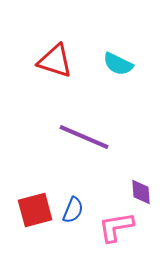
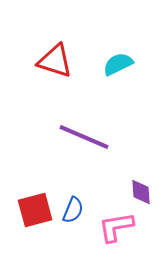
cyan semicircle: rotated 128 degrees clockwise
